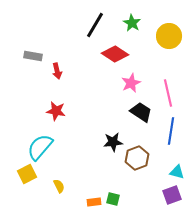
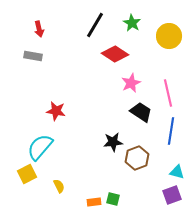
red arrow: moved 18 px left, 42 px up
